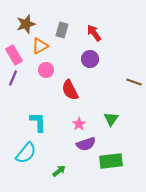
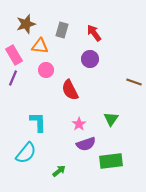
orange triangle: rotated 36 degrees clockwise
